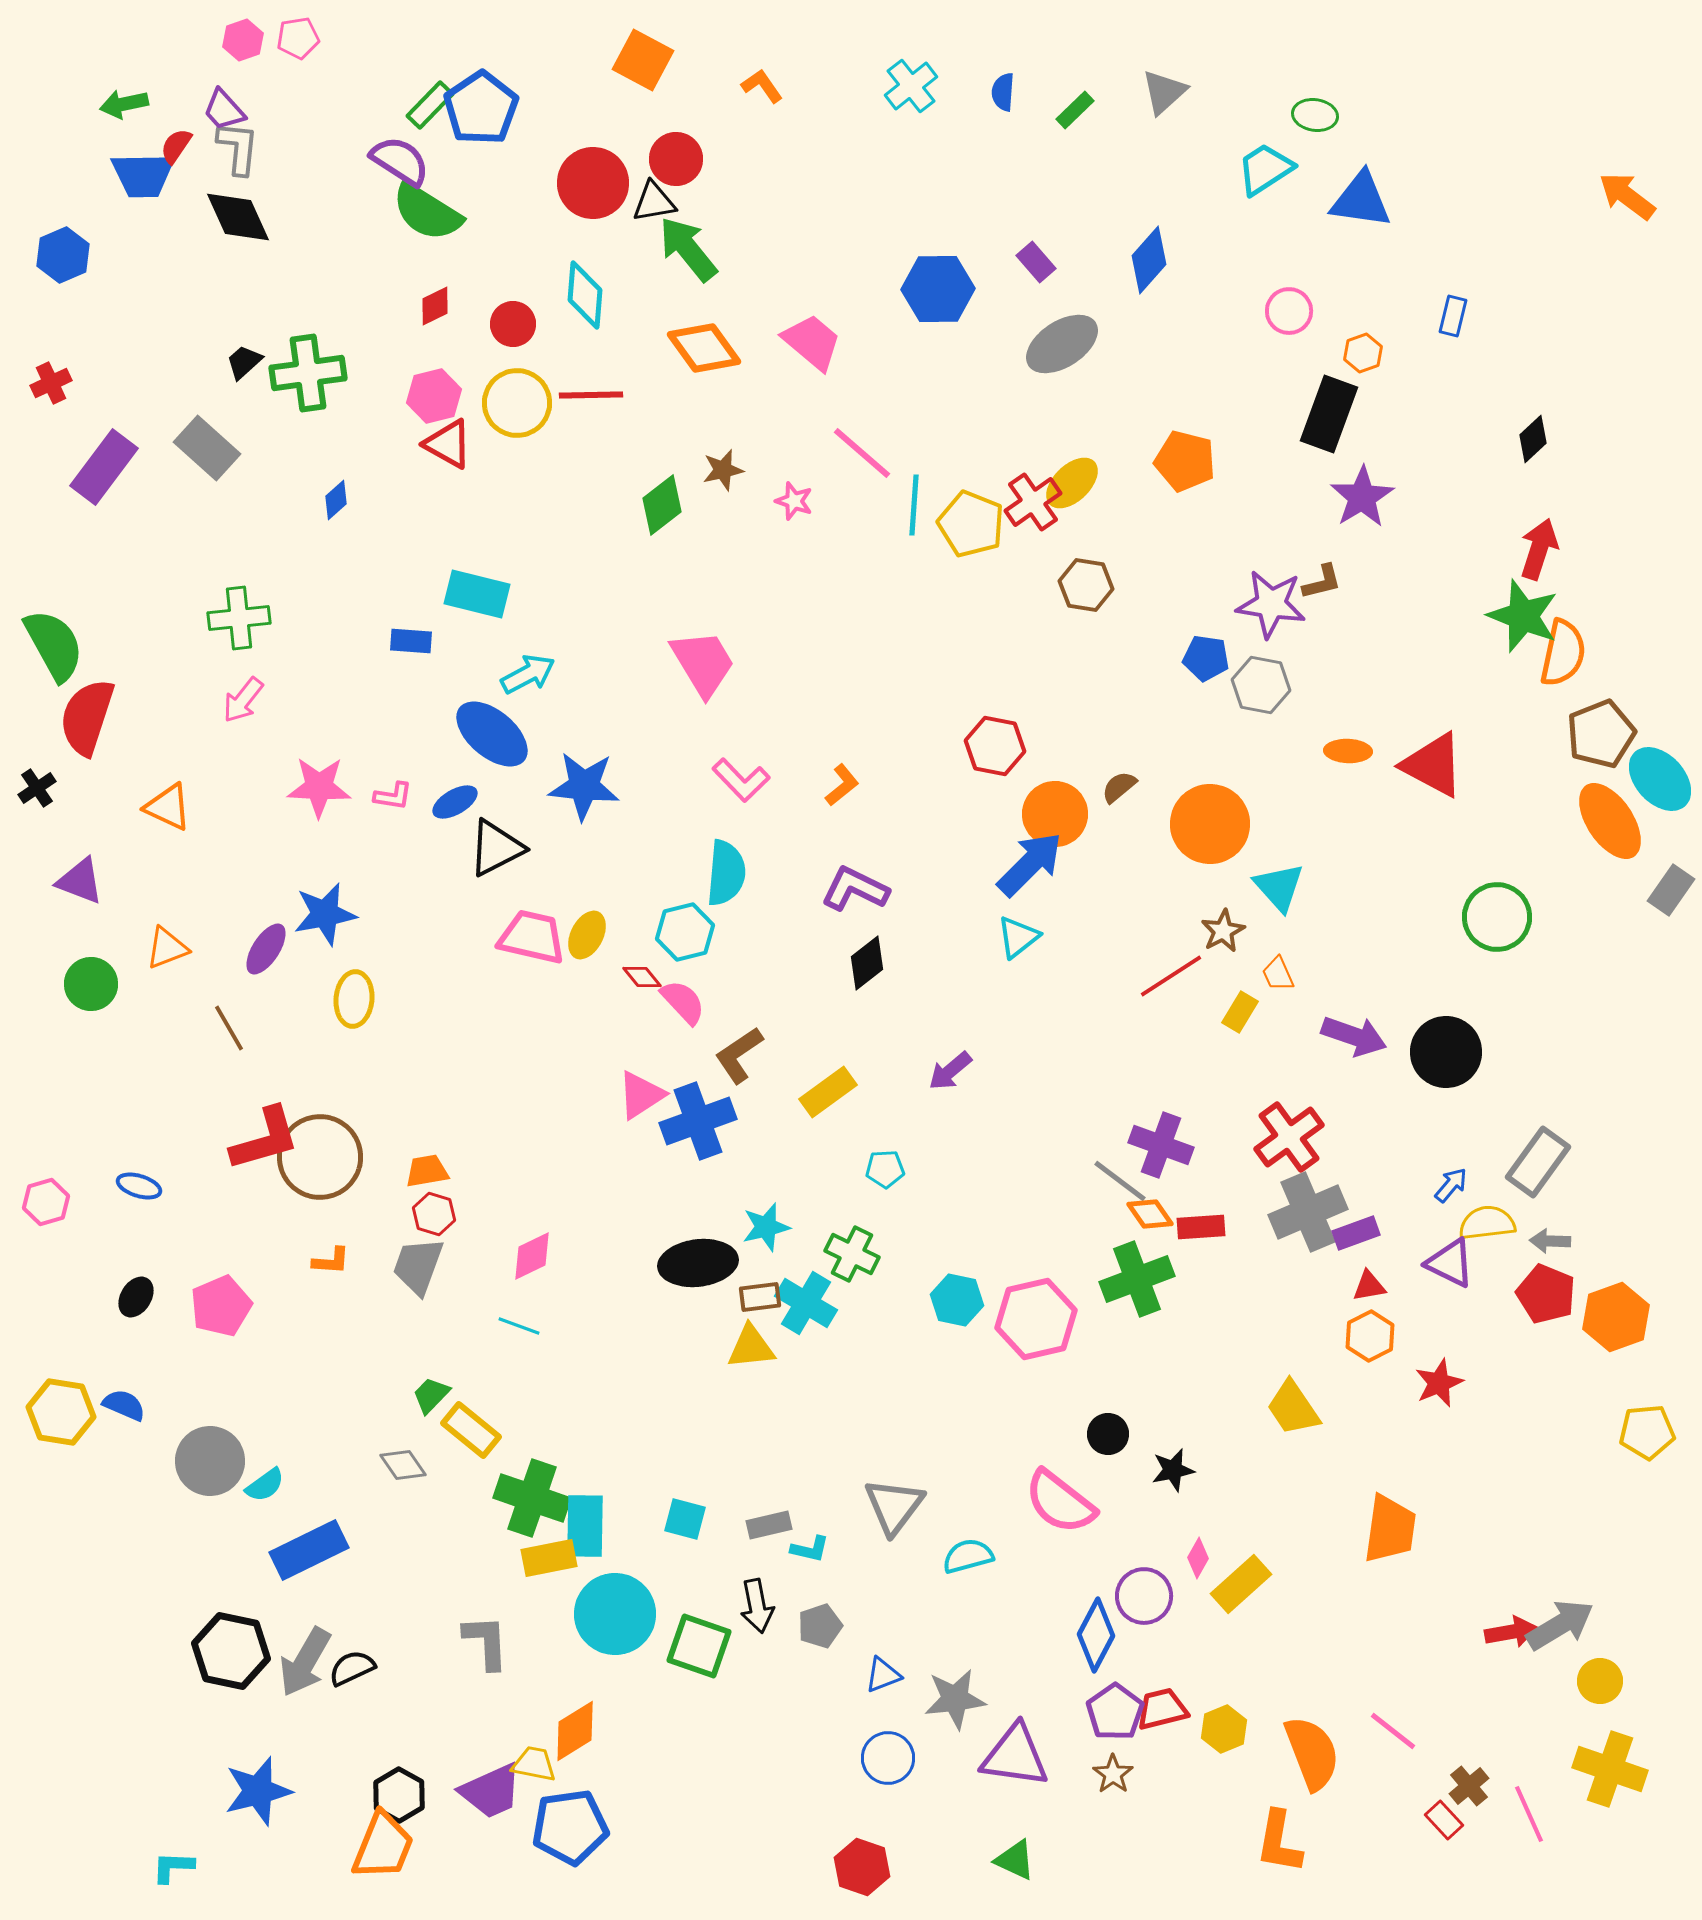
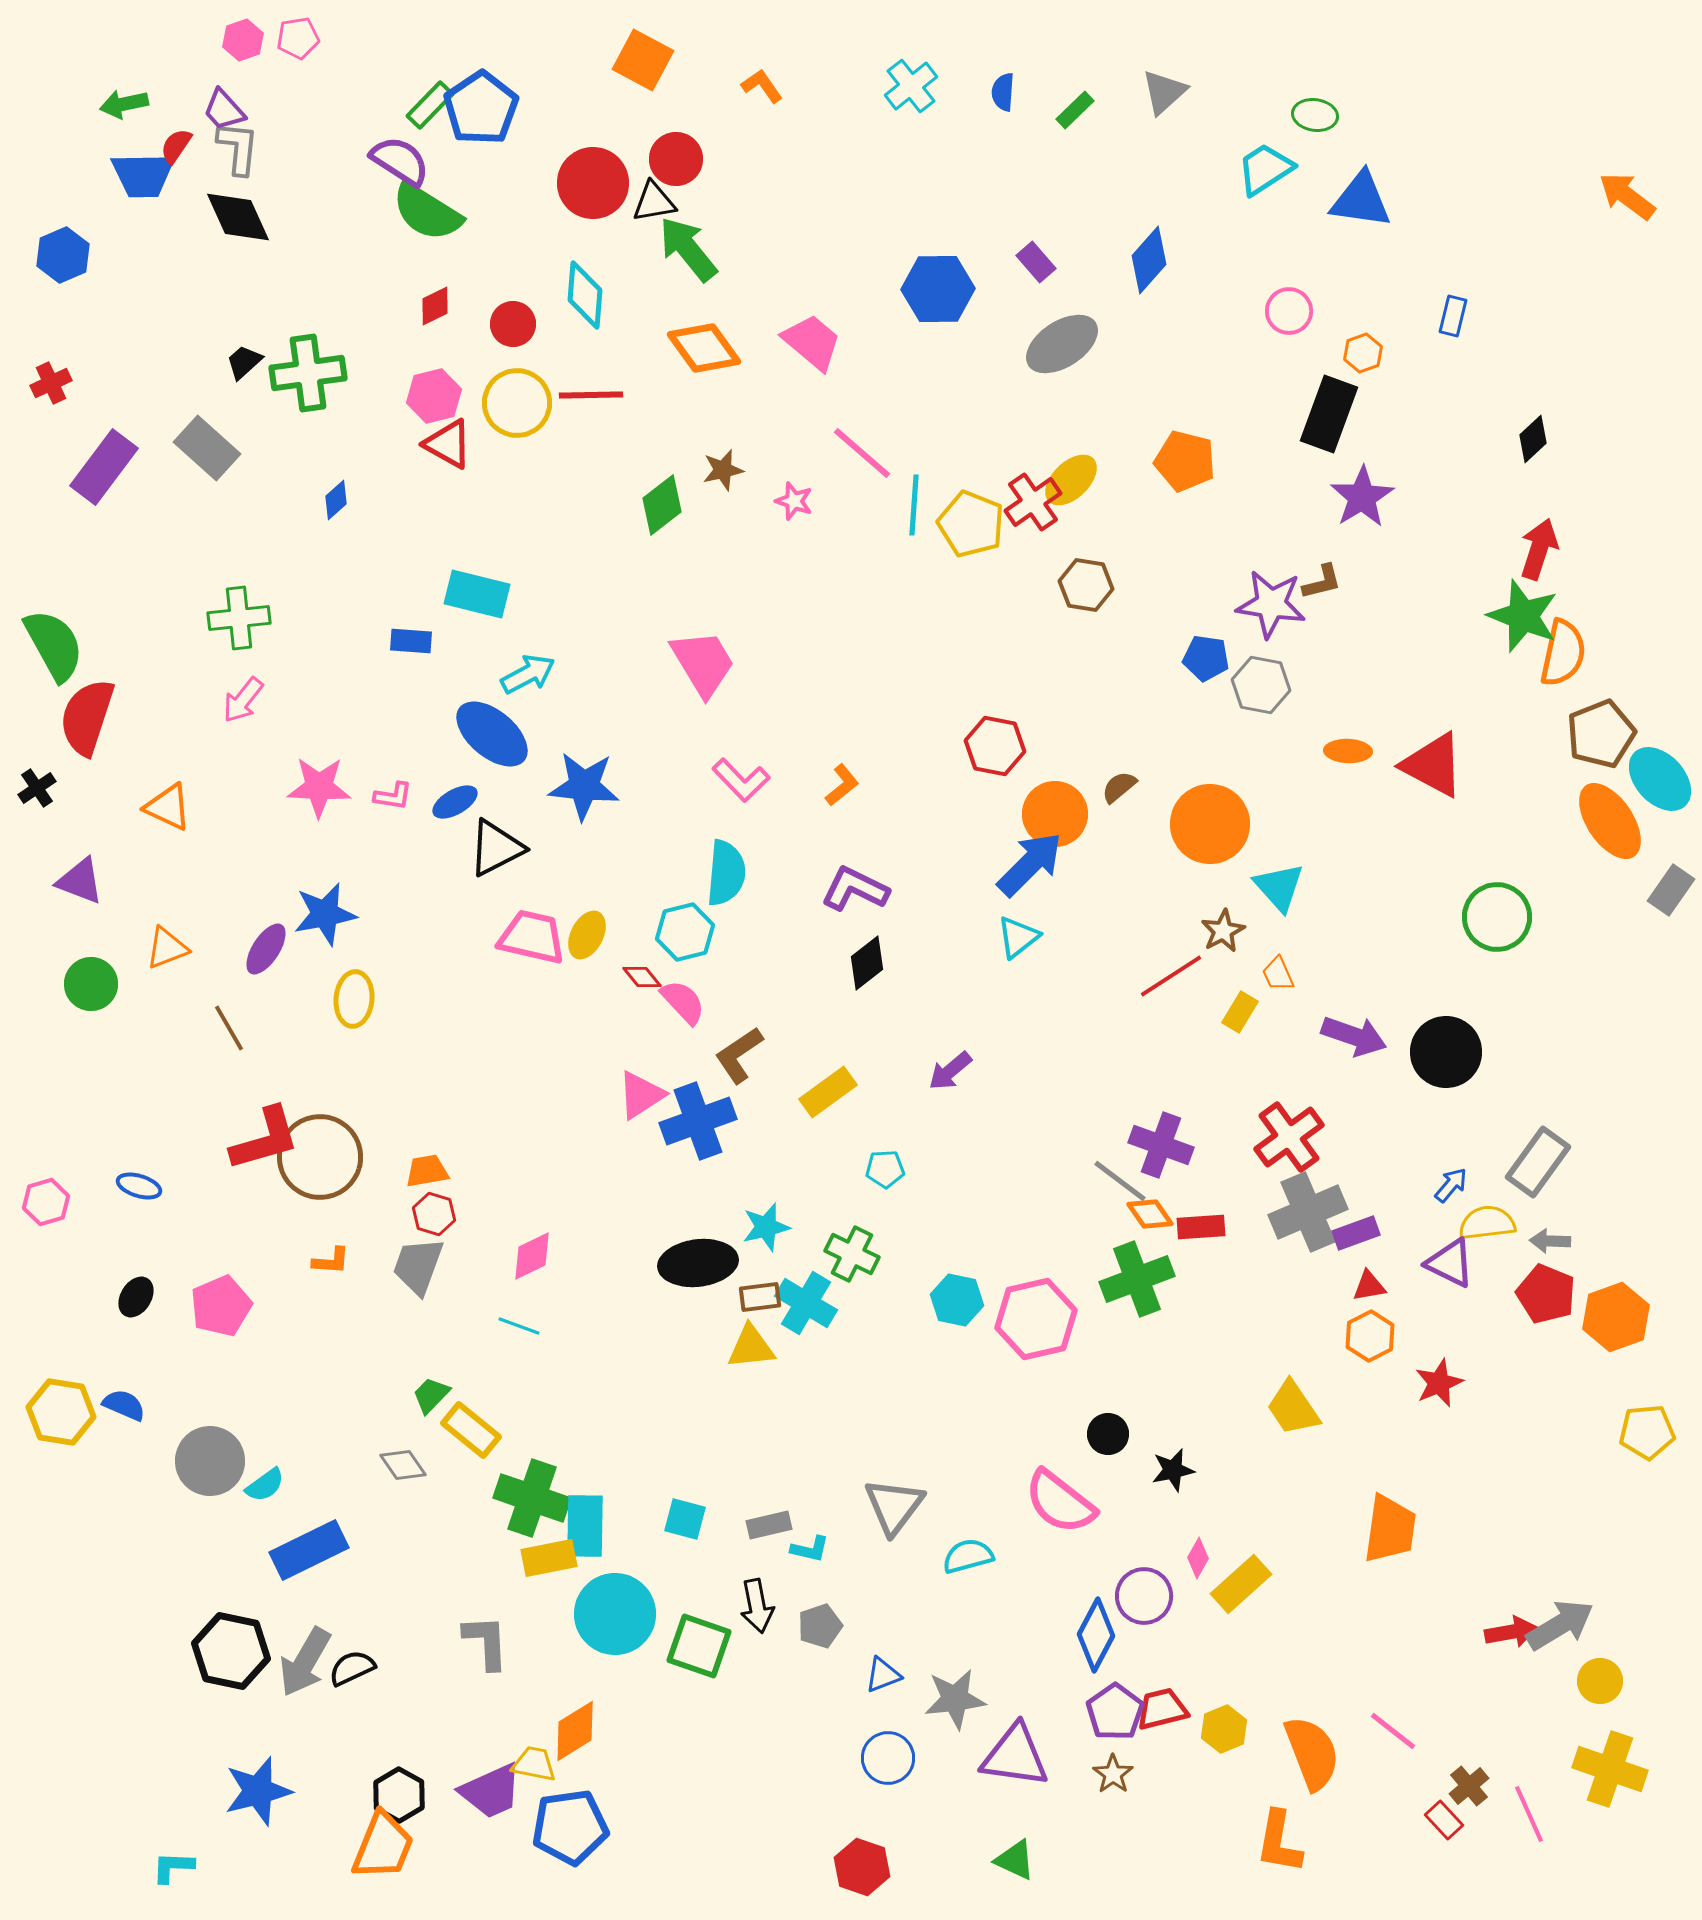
yellow ellipse at (1072, 483): moved 1 px left, 3 px up
